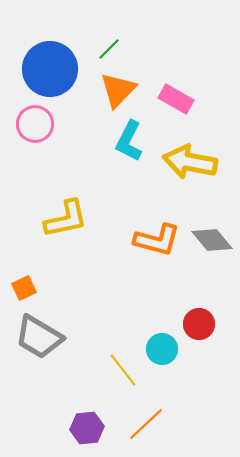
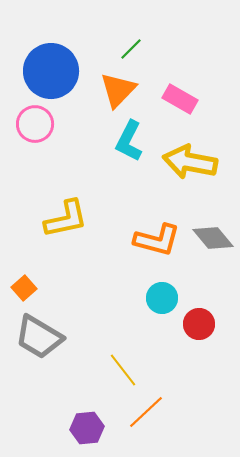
green line: moved 22 px right
blue circle: moved 1 px right, 2 px down
pink rectangle: moved 4 px right
gray diamond: moved 1 px right, 2 px up
orange square: rotated 15 degrees counterclockwise
cyan circle: moved 51 px up
orange line: moved 12 px up
